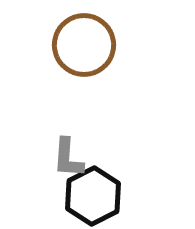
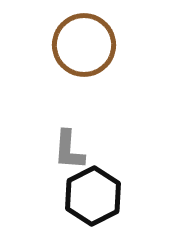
gray L-shape: moved 1 px right, 8 px up
